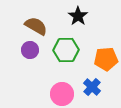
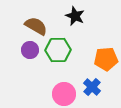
black star: moved 3 px left; rotated 12 degrees counterclockwise
green hexagon: moved 8 px left
pink circle: moved 2 px right
